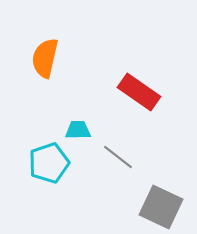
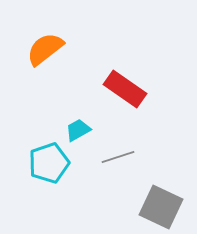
orange semicircle: moved 9 px up; rotated 39 degrees clockwise
red rectangle: moved 14 px left, 3 px up
cyan trapezoid: rotated 28 degrees counterclockwise
gray line: rotated 56 degrees counterclockwise
